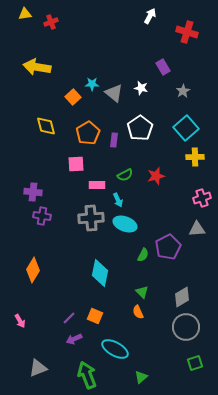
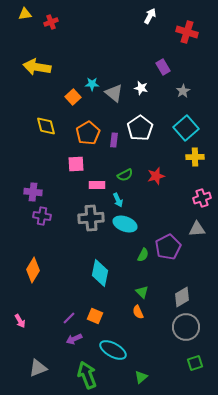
cyan ellipse at (115, 349): moved 2 px left, 1 px down
